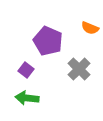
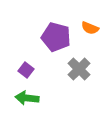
purple pentagon: moved 8 px right, 4 px up; rotated 8 degrees counterclockwise
